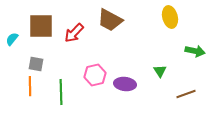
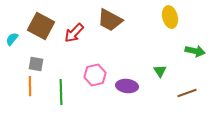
brown square: rotated 28 degrees clockwise
purple ellipse: moved 2 px right, 2 px down
brown line: moved 1 px right, 1 px up
